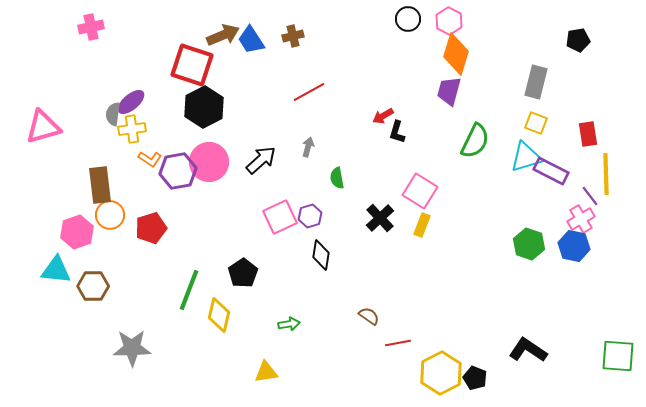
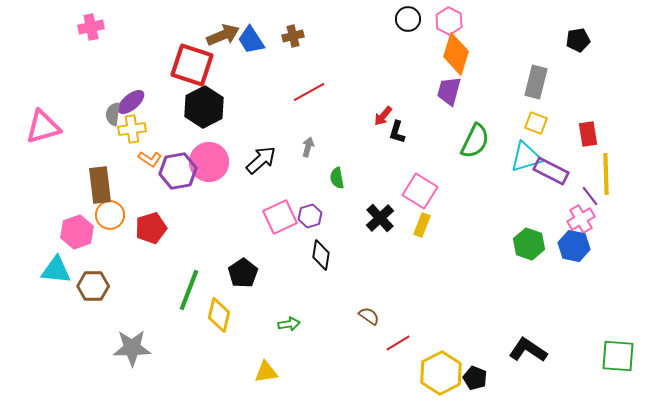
red arrow at (383, 116): rotated 20 degrees counterclockwise
red line at (398, 343): rotated 20 degrees counterclockwise
